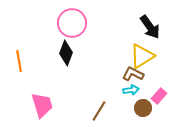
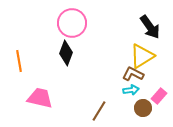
pink trapezoid: moved 2 px left, 7 px up; rotated 60 degrees counterclockwise
